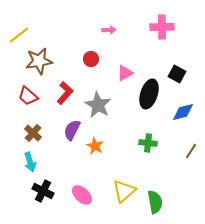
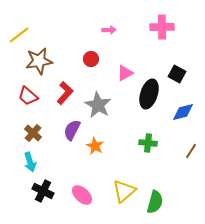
green semicircle: rotated 25 degrees clockwise
